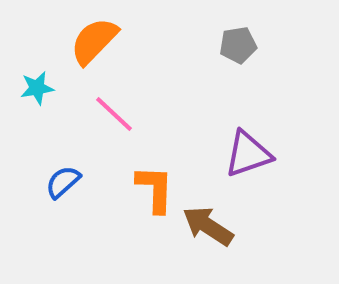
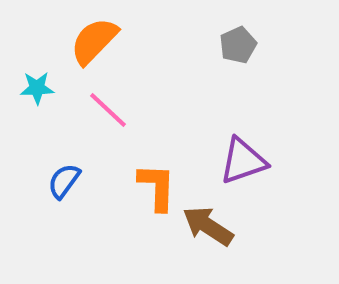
gray pentagon: rotated 15 degrees counterclockwise
cyan star: rotated 8 degrees clockwise
pink line: moved 6 px left, 4 px up
purple triangle: moved 5 px left, 7 px down
blue semicircle: moved 1 px right, 1 px up; rotated 12 degrees counterclockwise
orange L-shape: moved 2 px right, 2 px up
